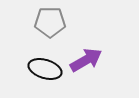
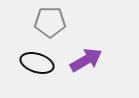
black ellipse: moved 8 px left, 6 px up
